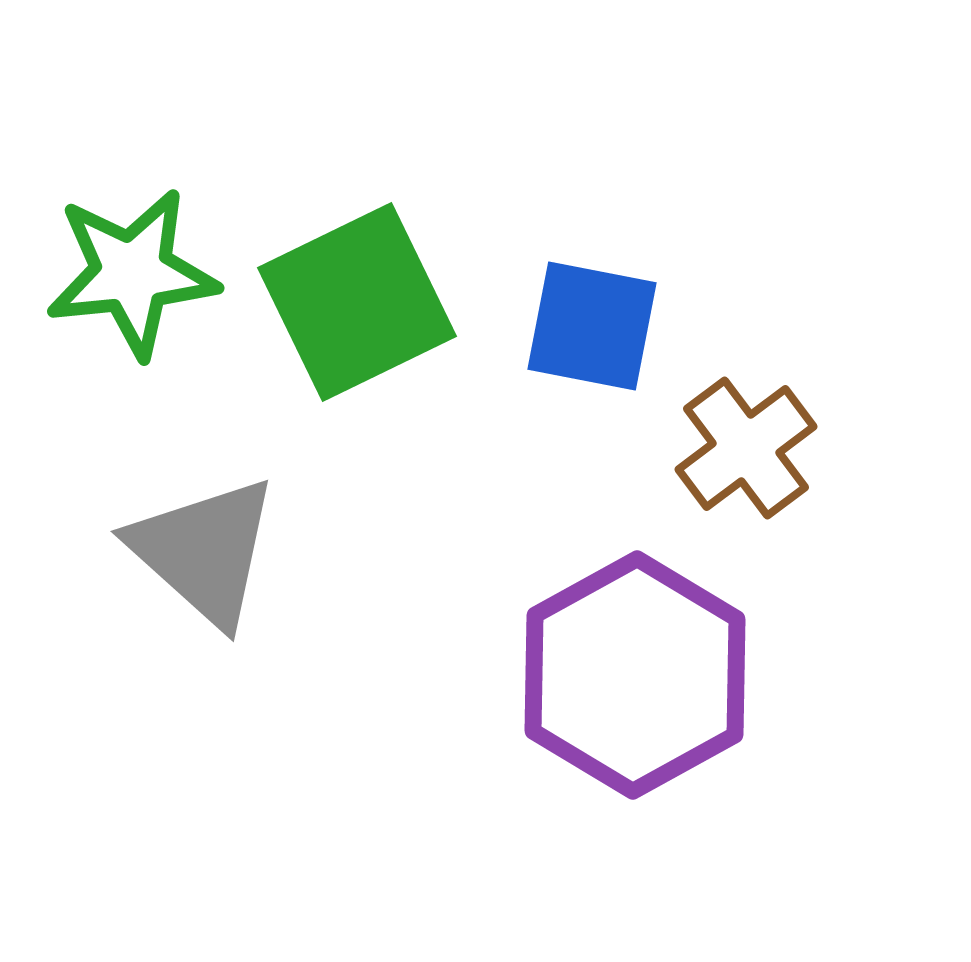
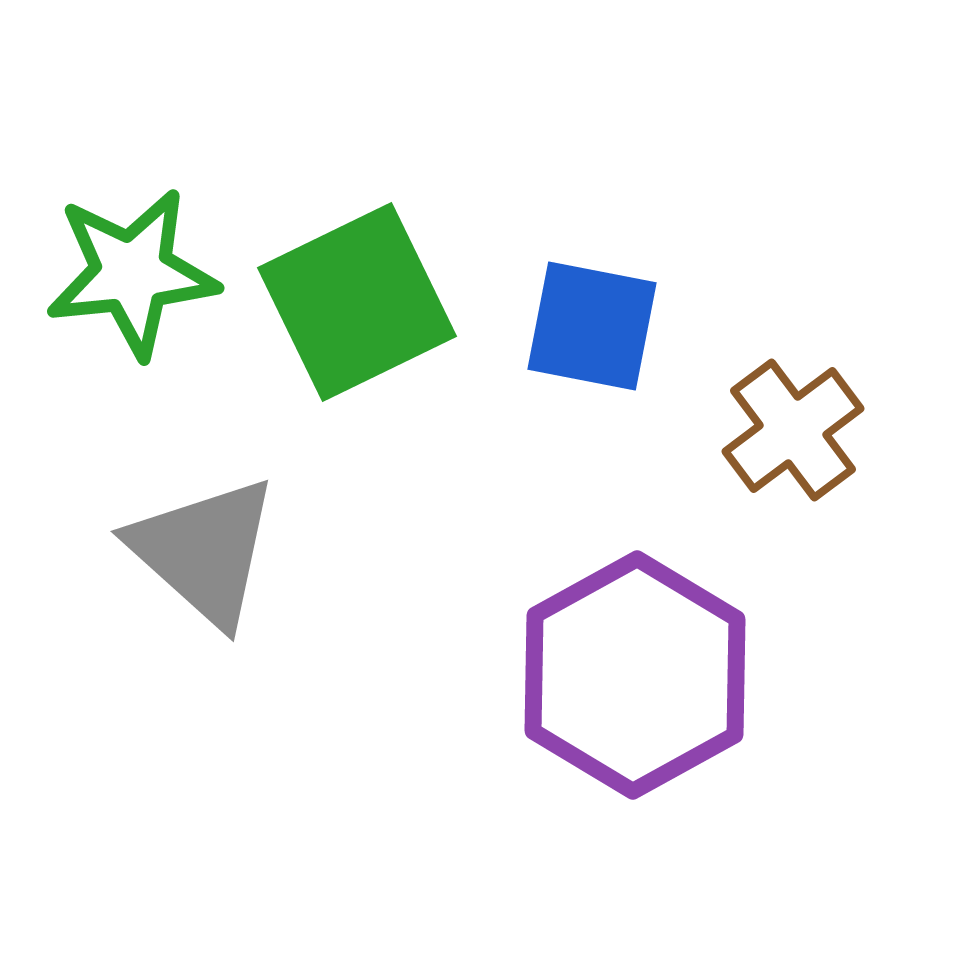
brown cross: moved 47 px right, 18 px up
